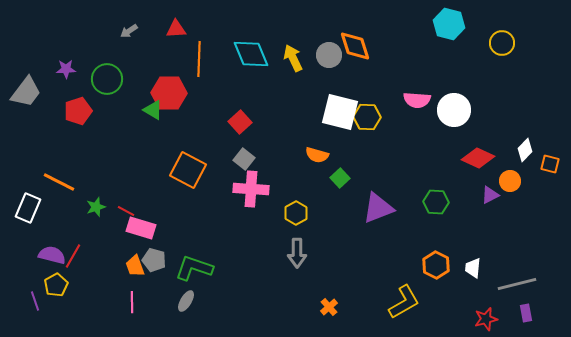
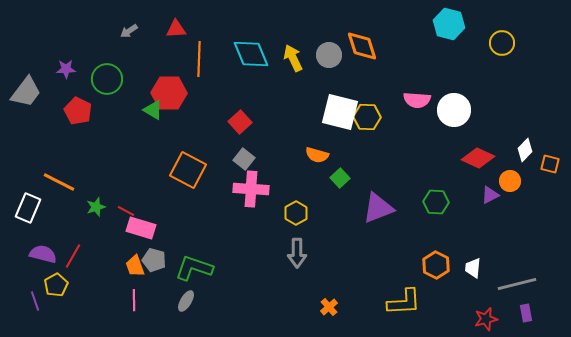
orange diamond at (355, 46): moved 7 px right
red pentagon at (78, 111): rotated 28 degrees counterclockwise
purple semicircle at (52, 255): moved 9 px left, 1 px up
pink line at (132, 302): moved 2 px right, 2 px up
yellow L-shape at (404, 302): rotated 27 degrees clockwise
